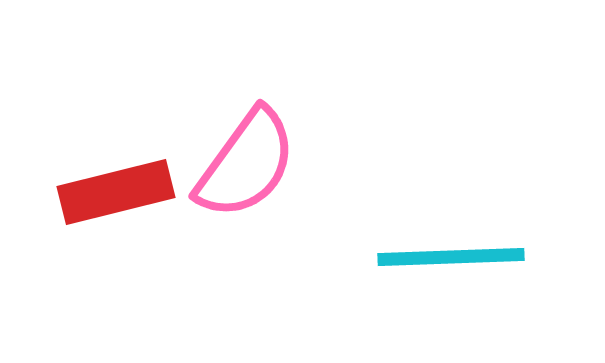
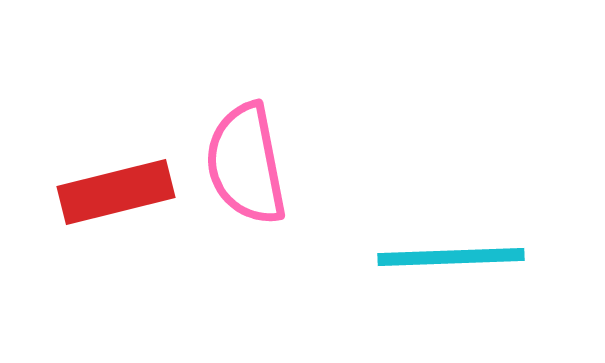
pink semicircle: rotated 133 degrees clockwise
